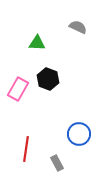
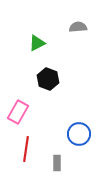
gray semicircle: rotated 30 degrees counterclockwise
green triangle: rotated 30 degrees counterclockwise
pink rectangle: moved 23 px down
gray rectangle: rotated 28 degrees clockwise
